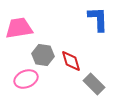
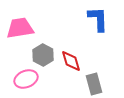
pink trapezoid: moved 1 px right
gray hexagon: rotated 20 degrees clockwise
gray rectangle: rotated 30 degrees clockwise
